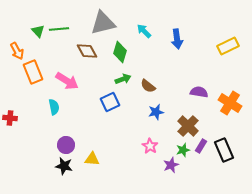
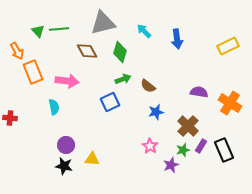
pink arrow: rotated 25 degrees counterclockwise
